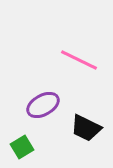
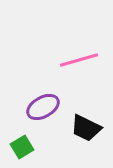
pink line: rotated 42 degrees counterclockwise
purple ellipse: moved 2 px down
